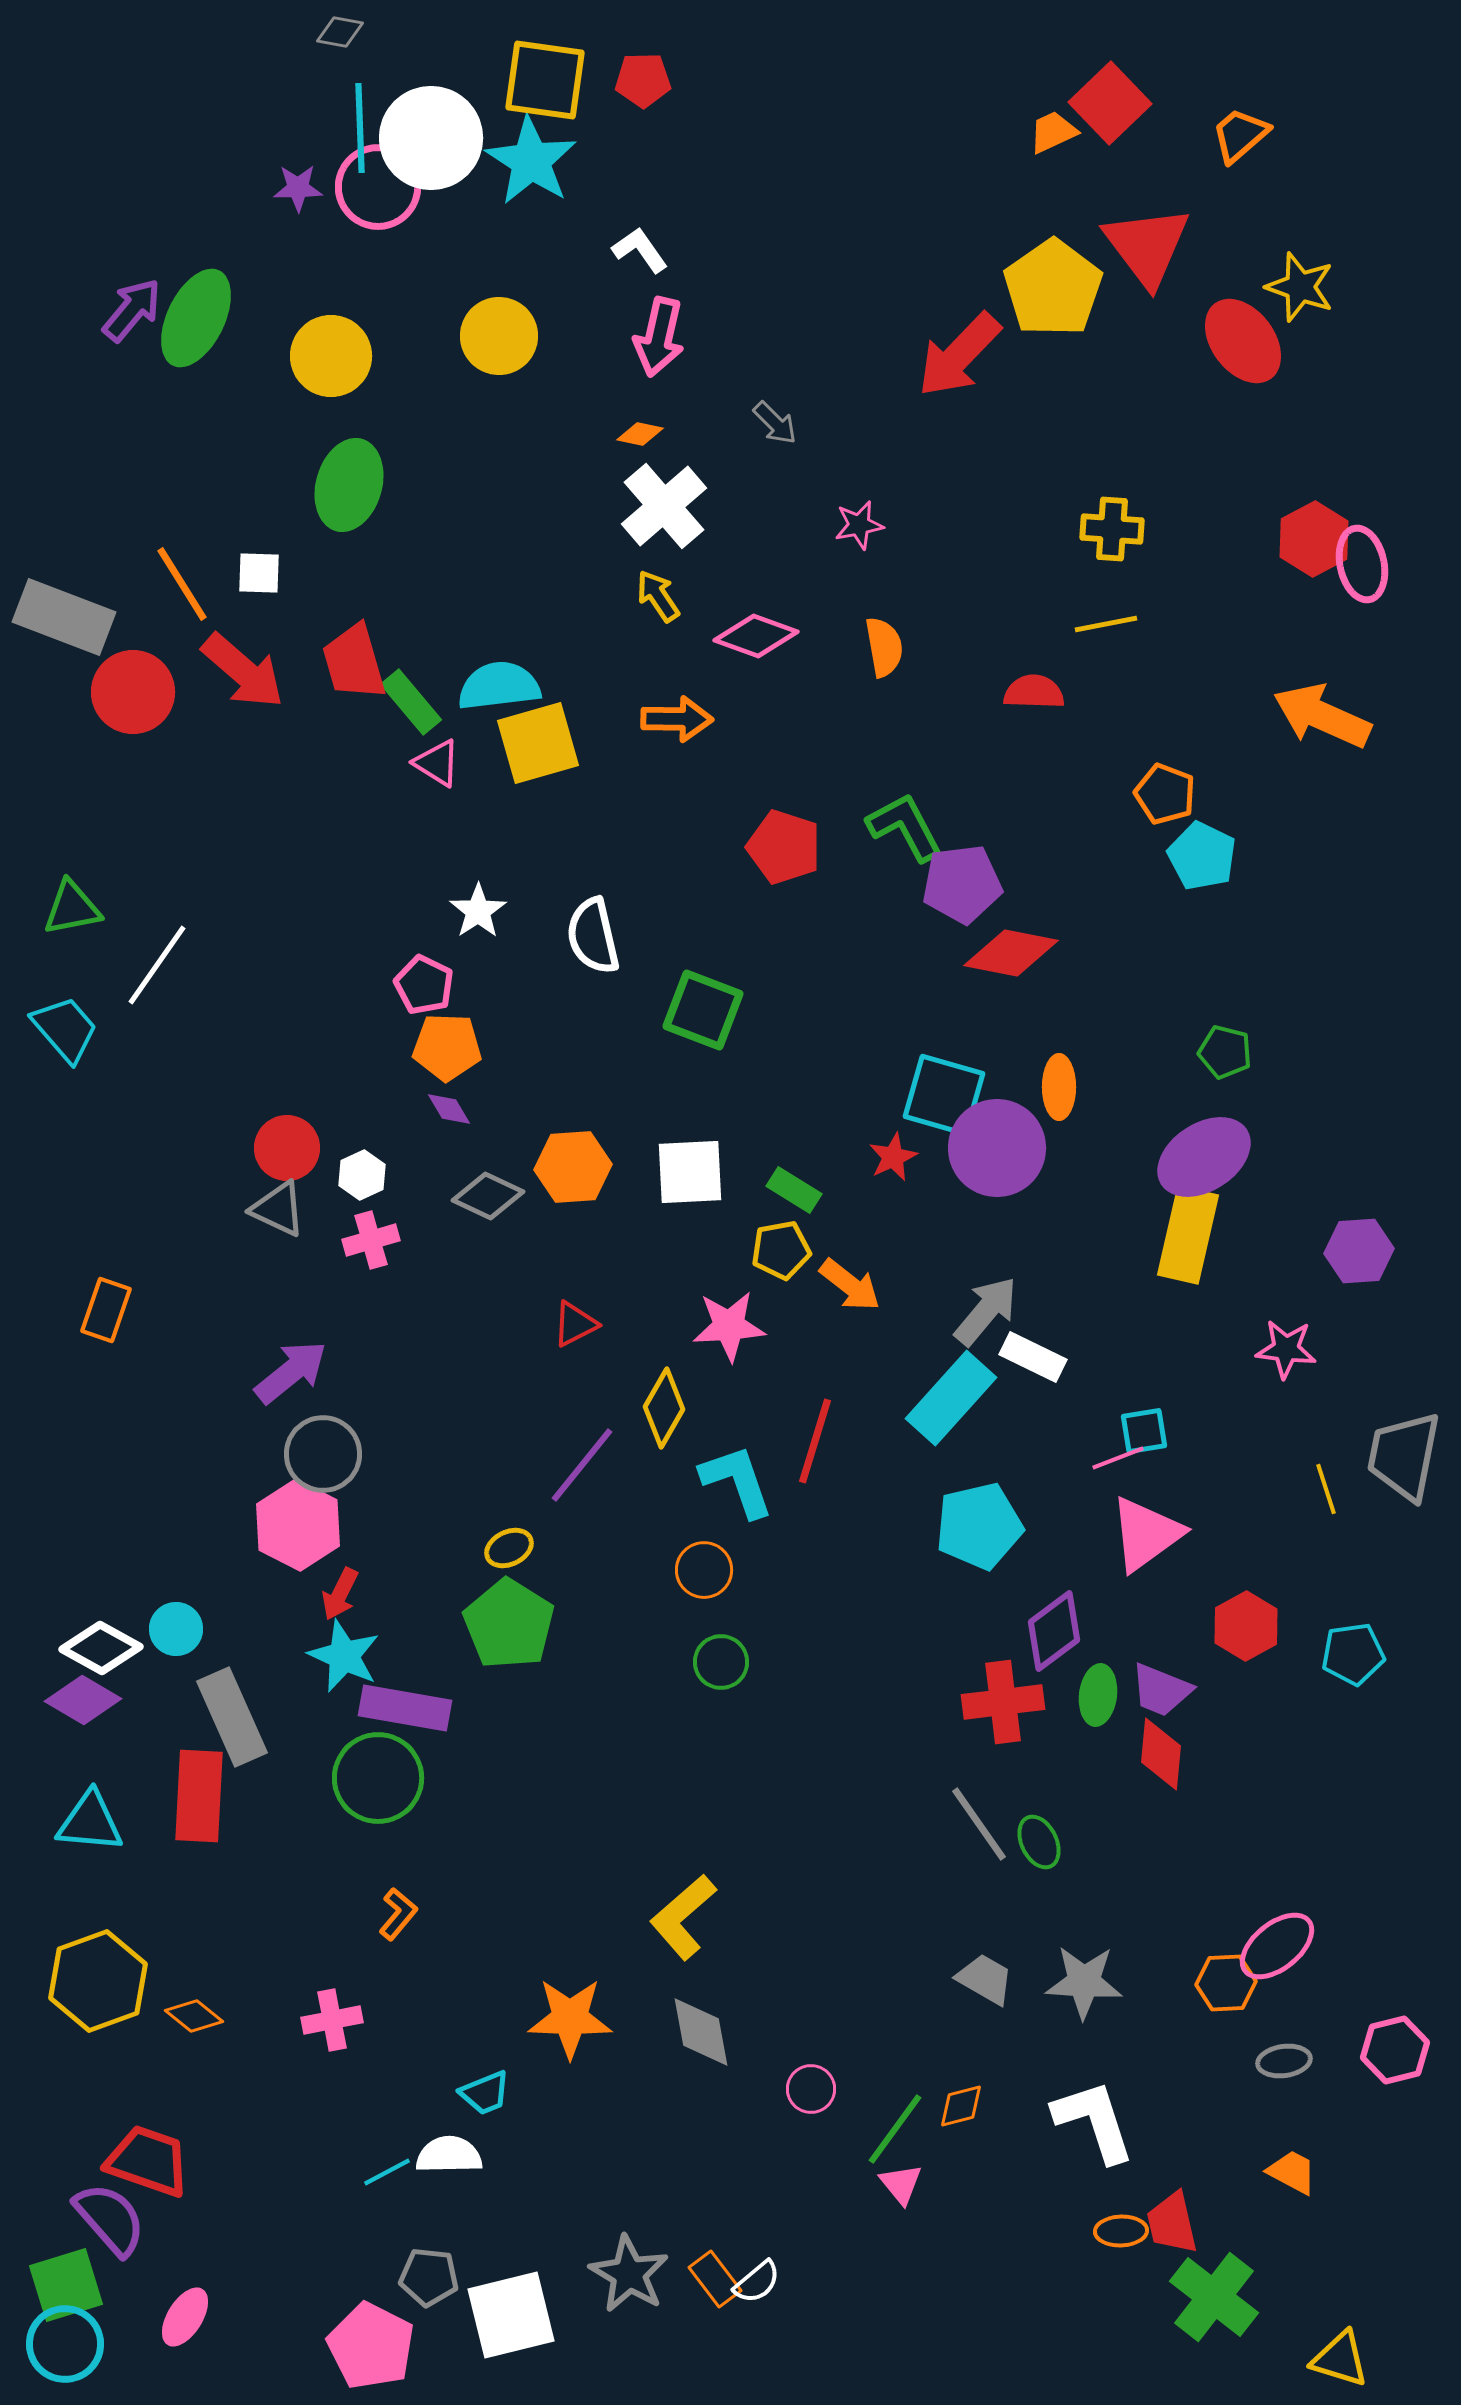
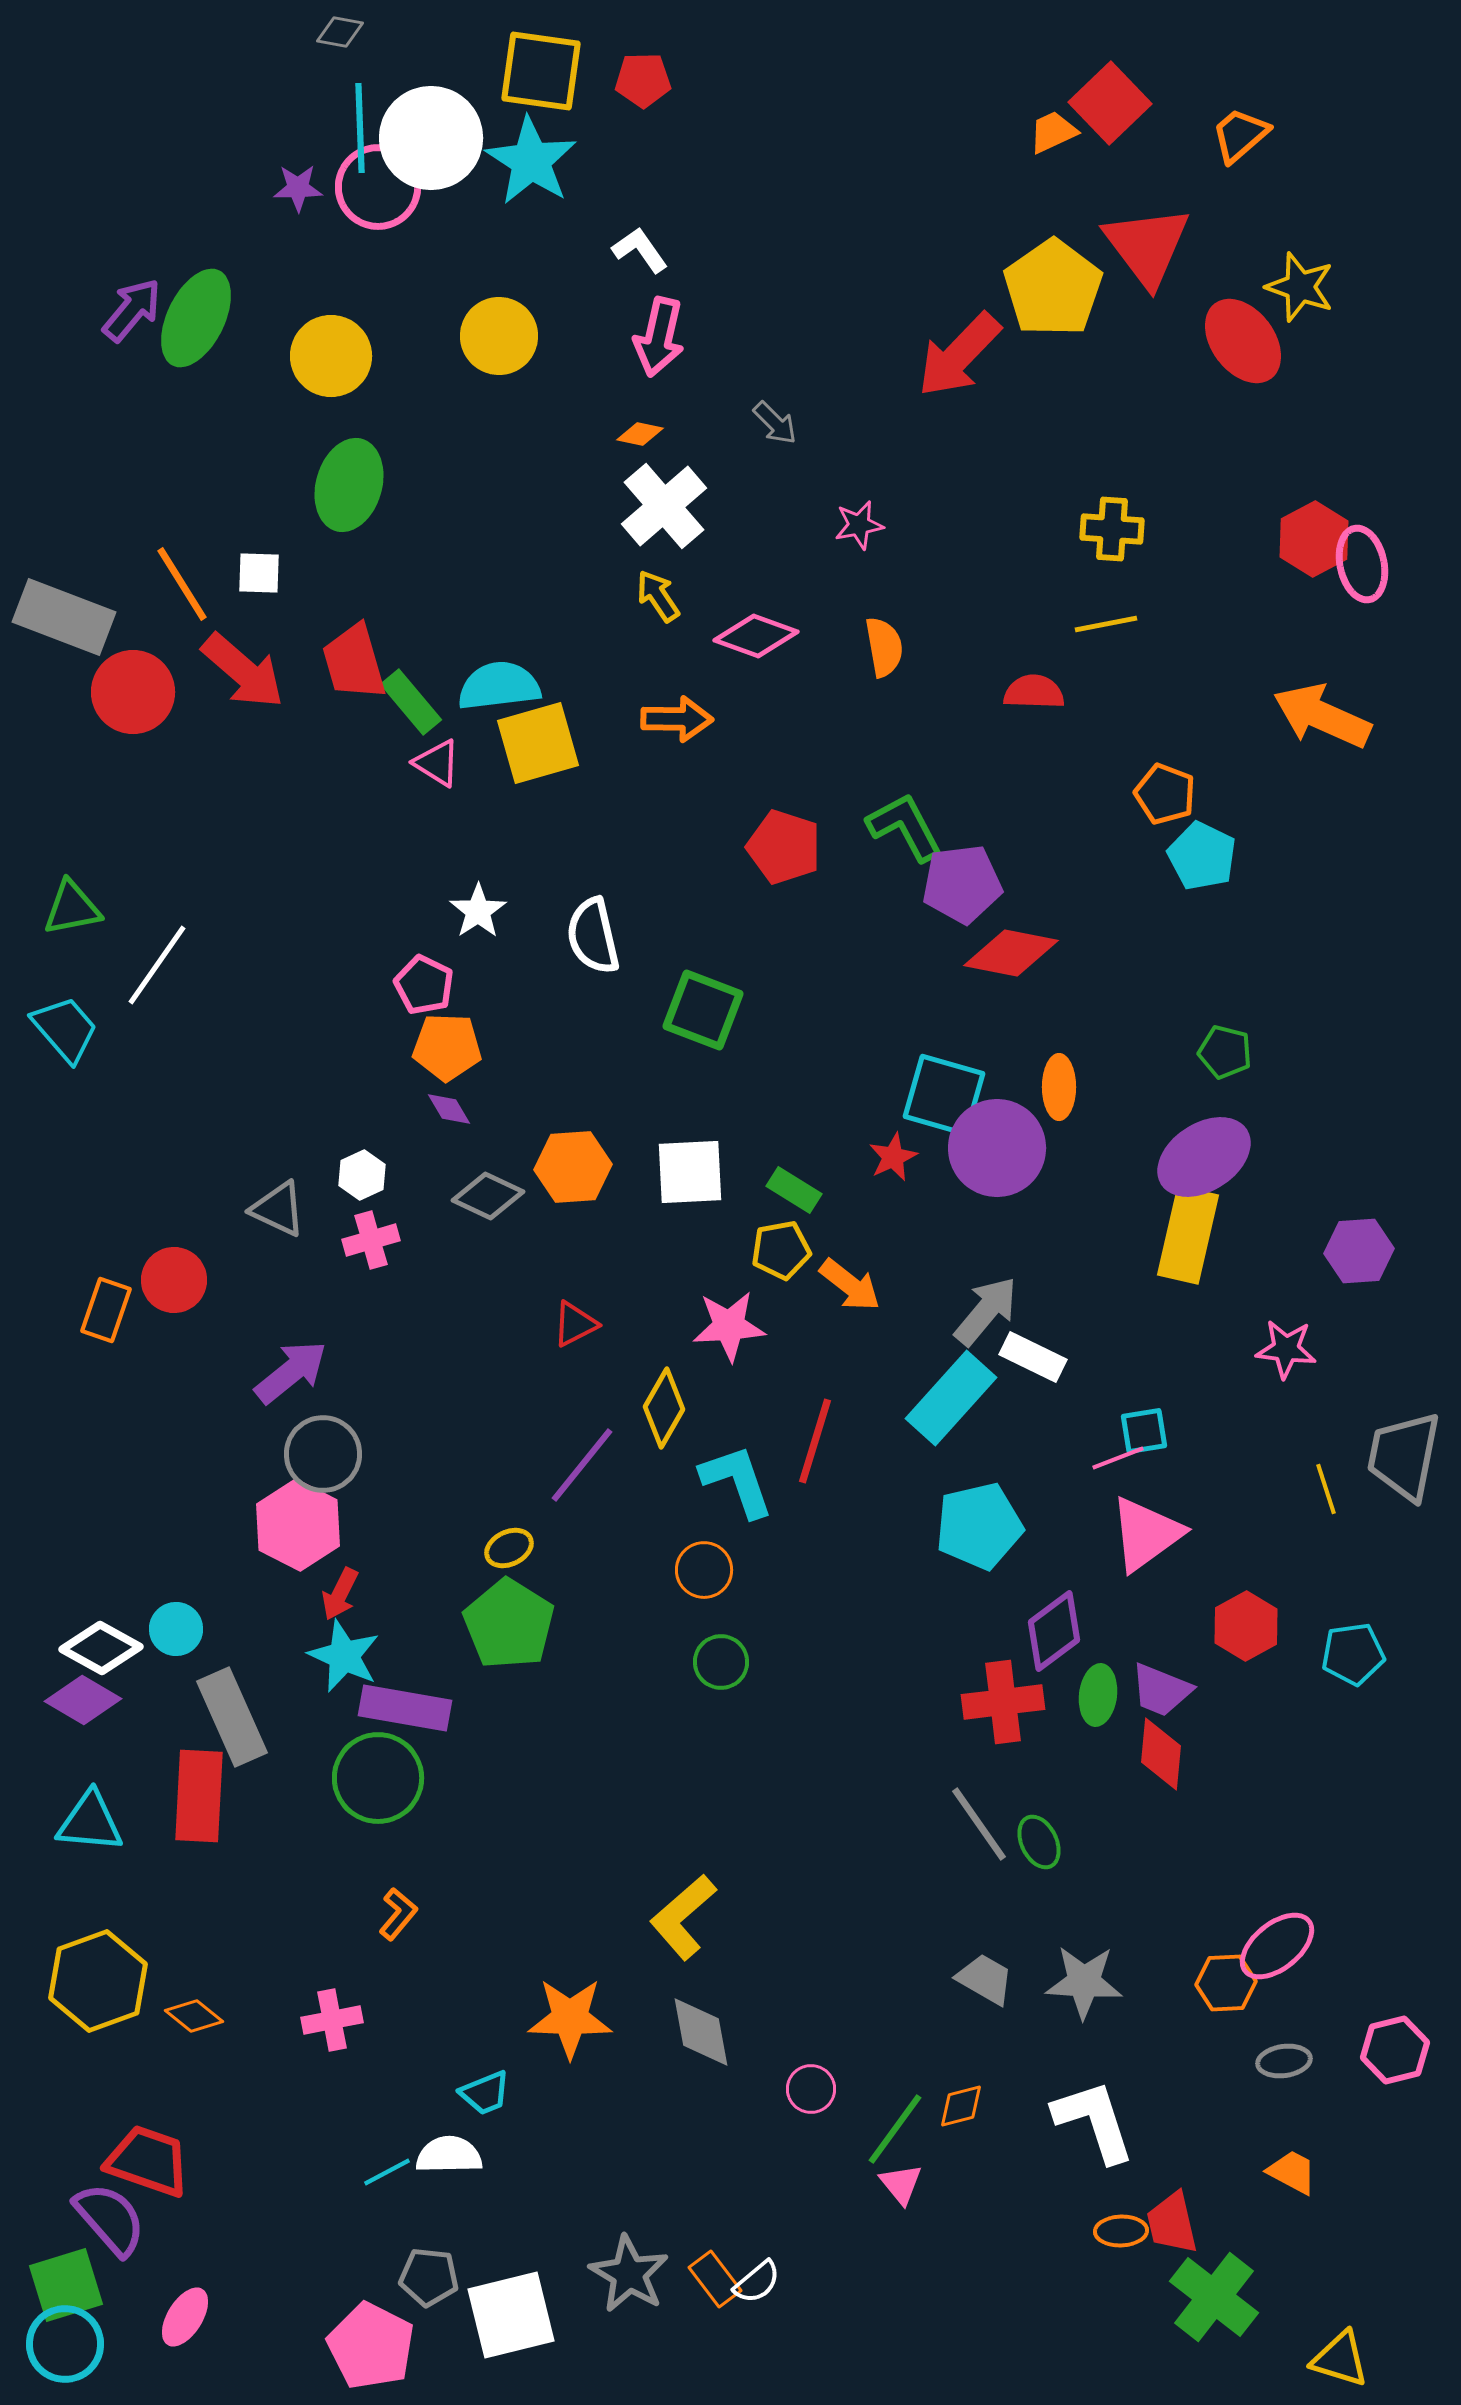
yellow square at (545, 80): moved 4 px left, 9 px up
red circle at (287, 1148): moved 113 px left, 132 px down
